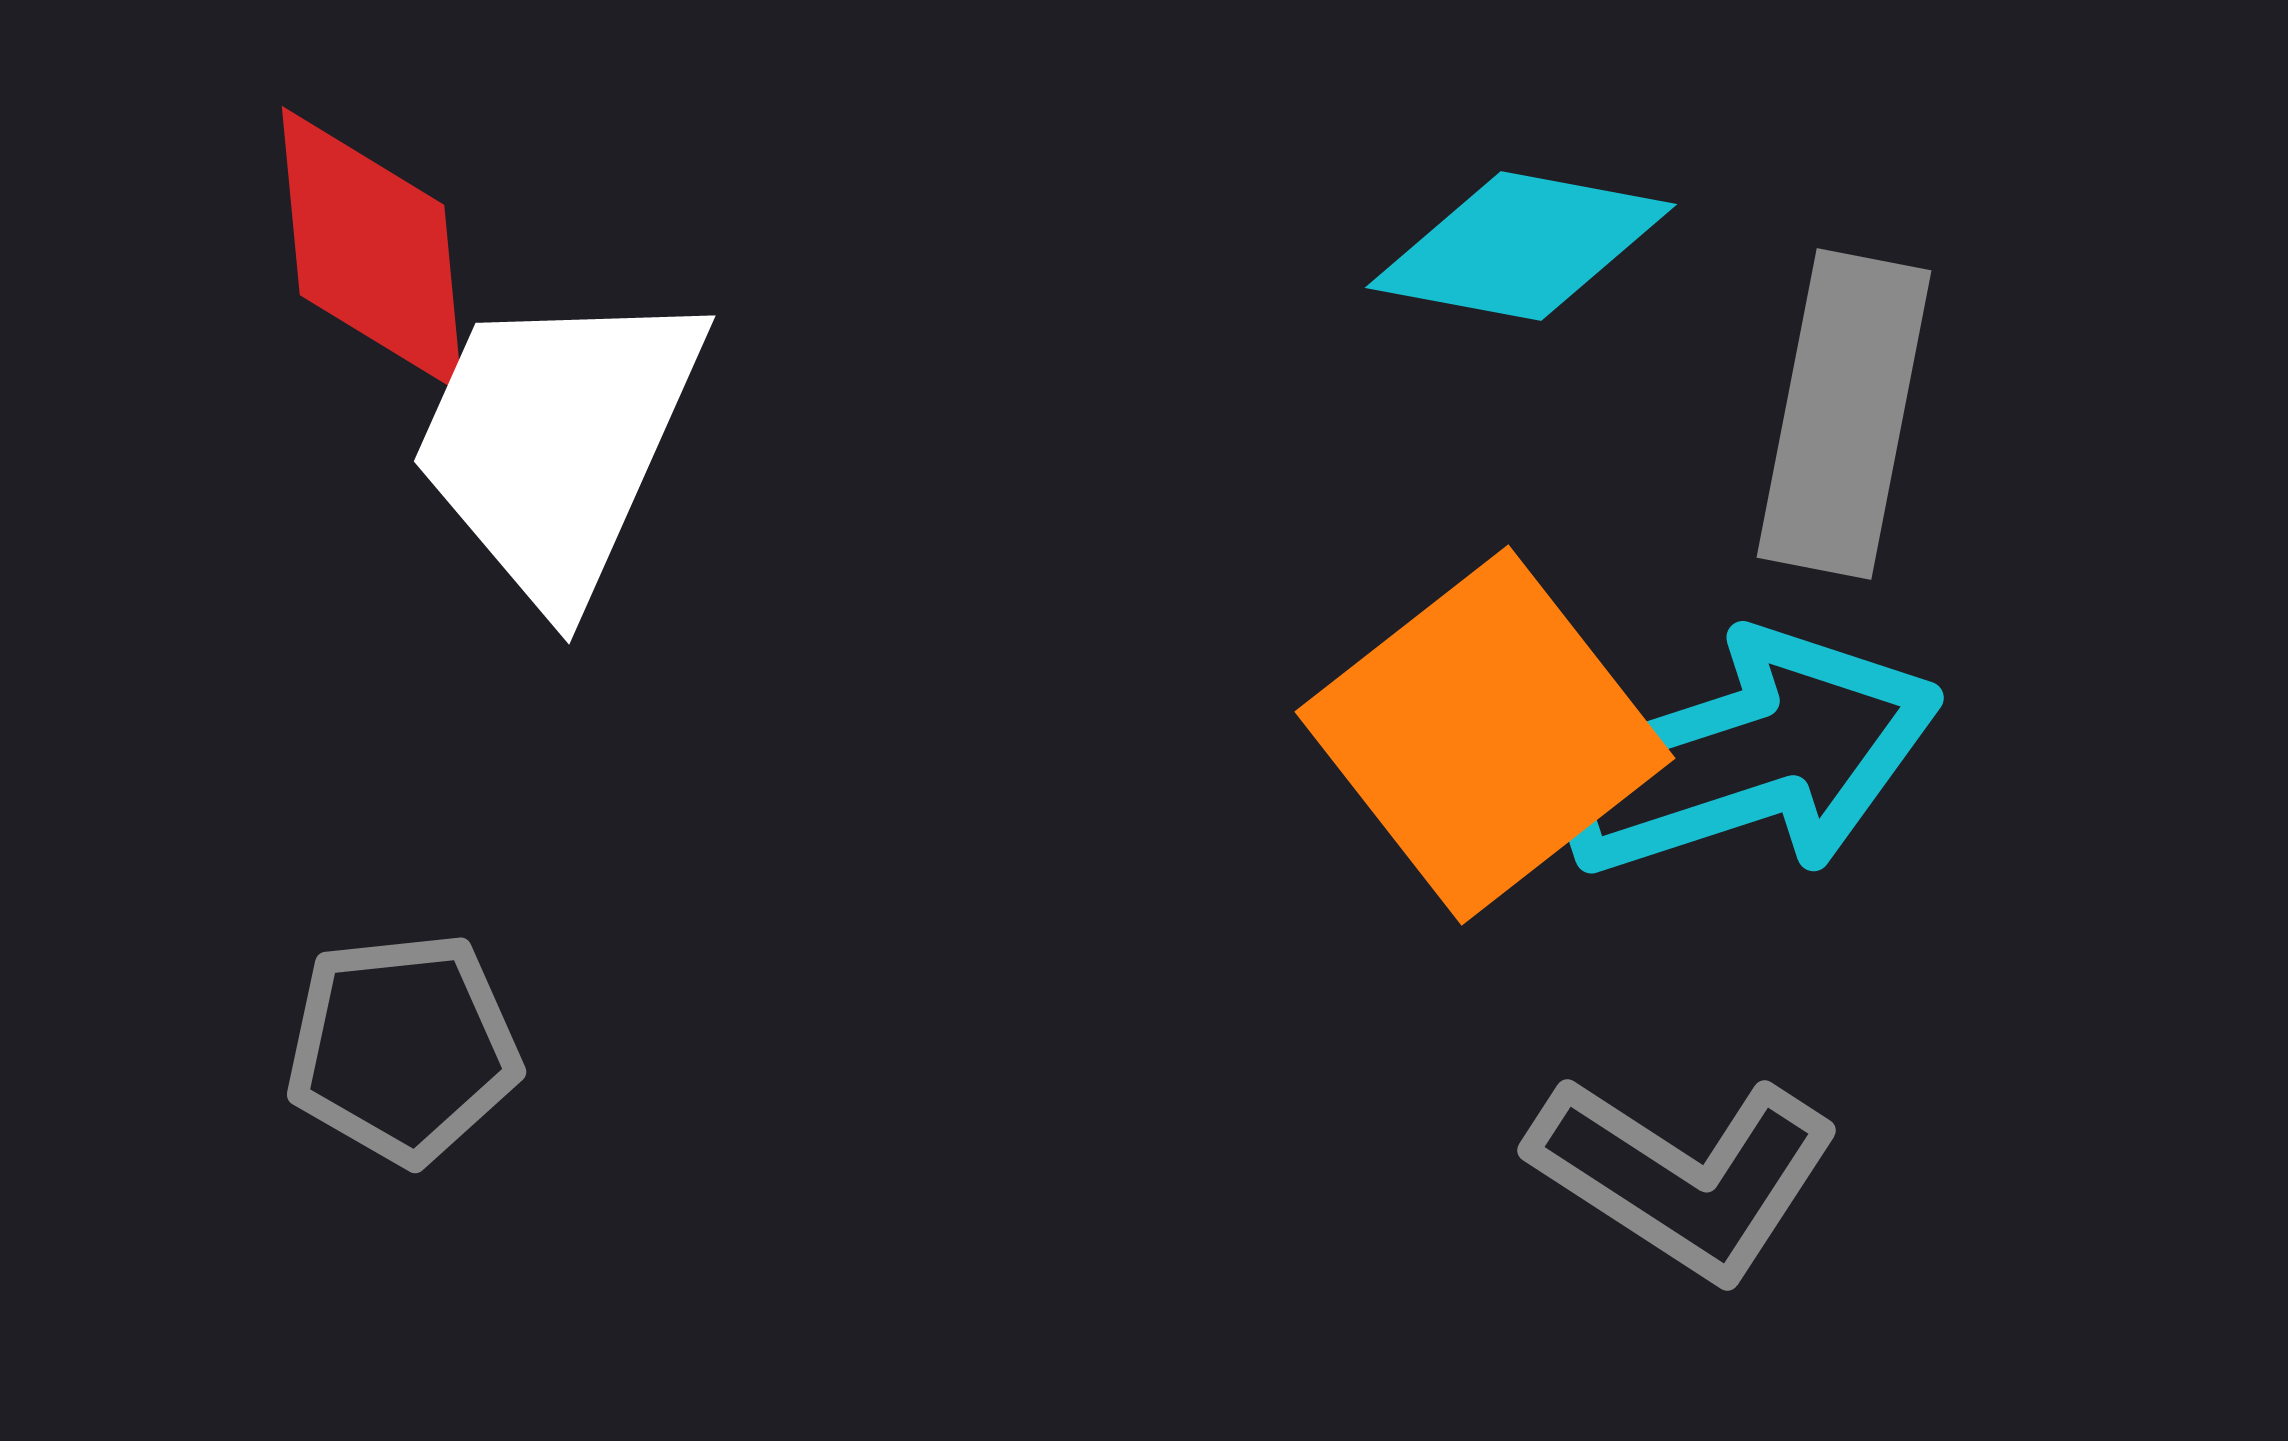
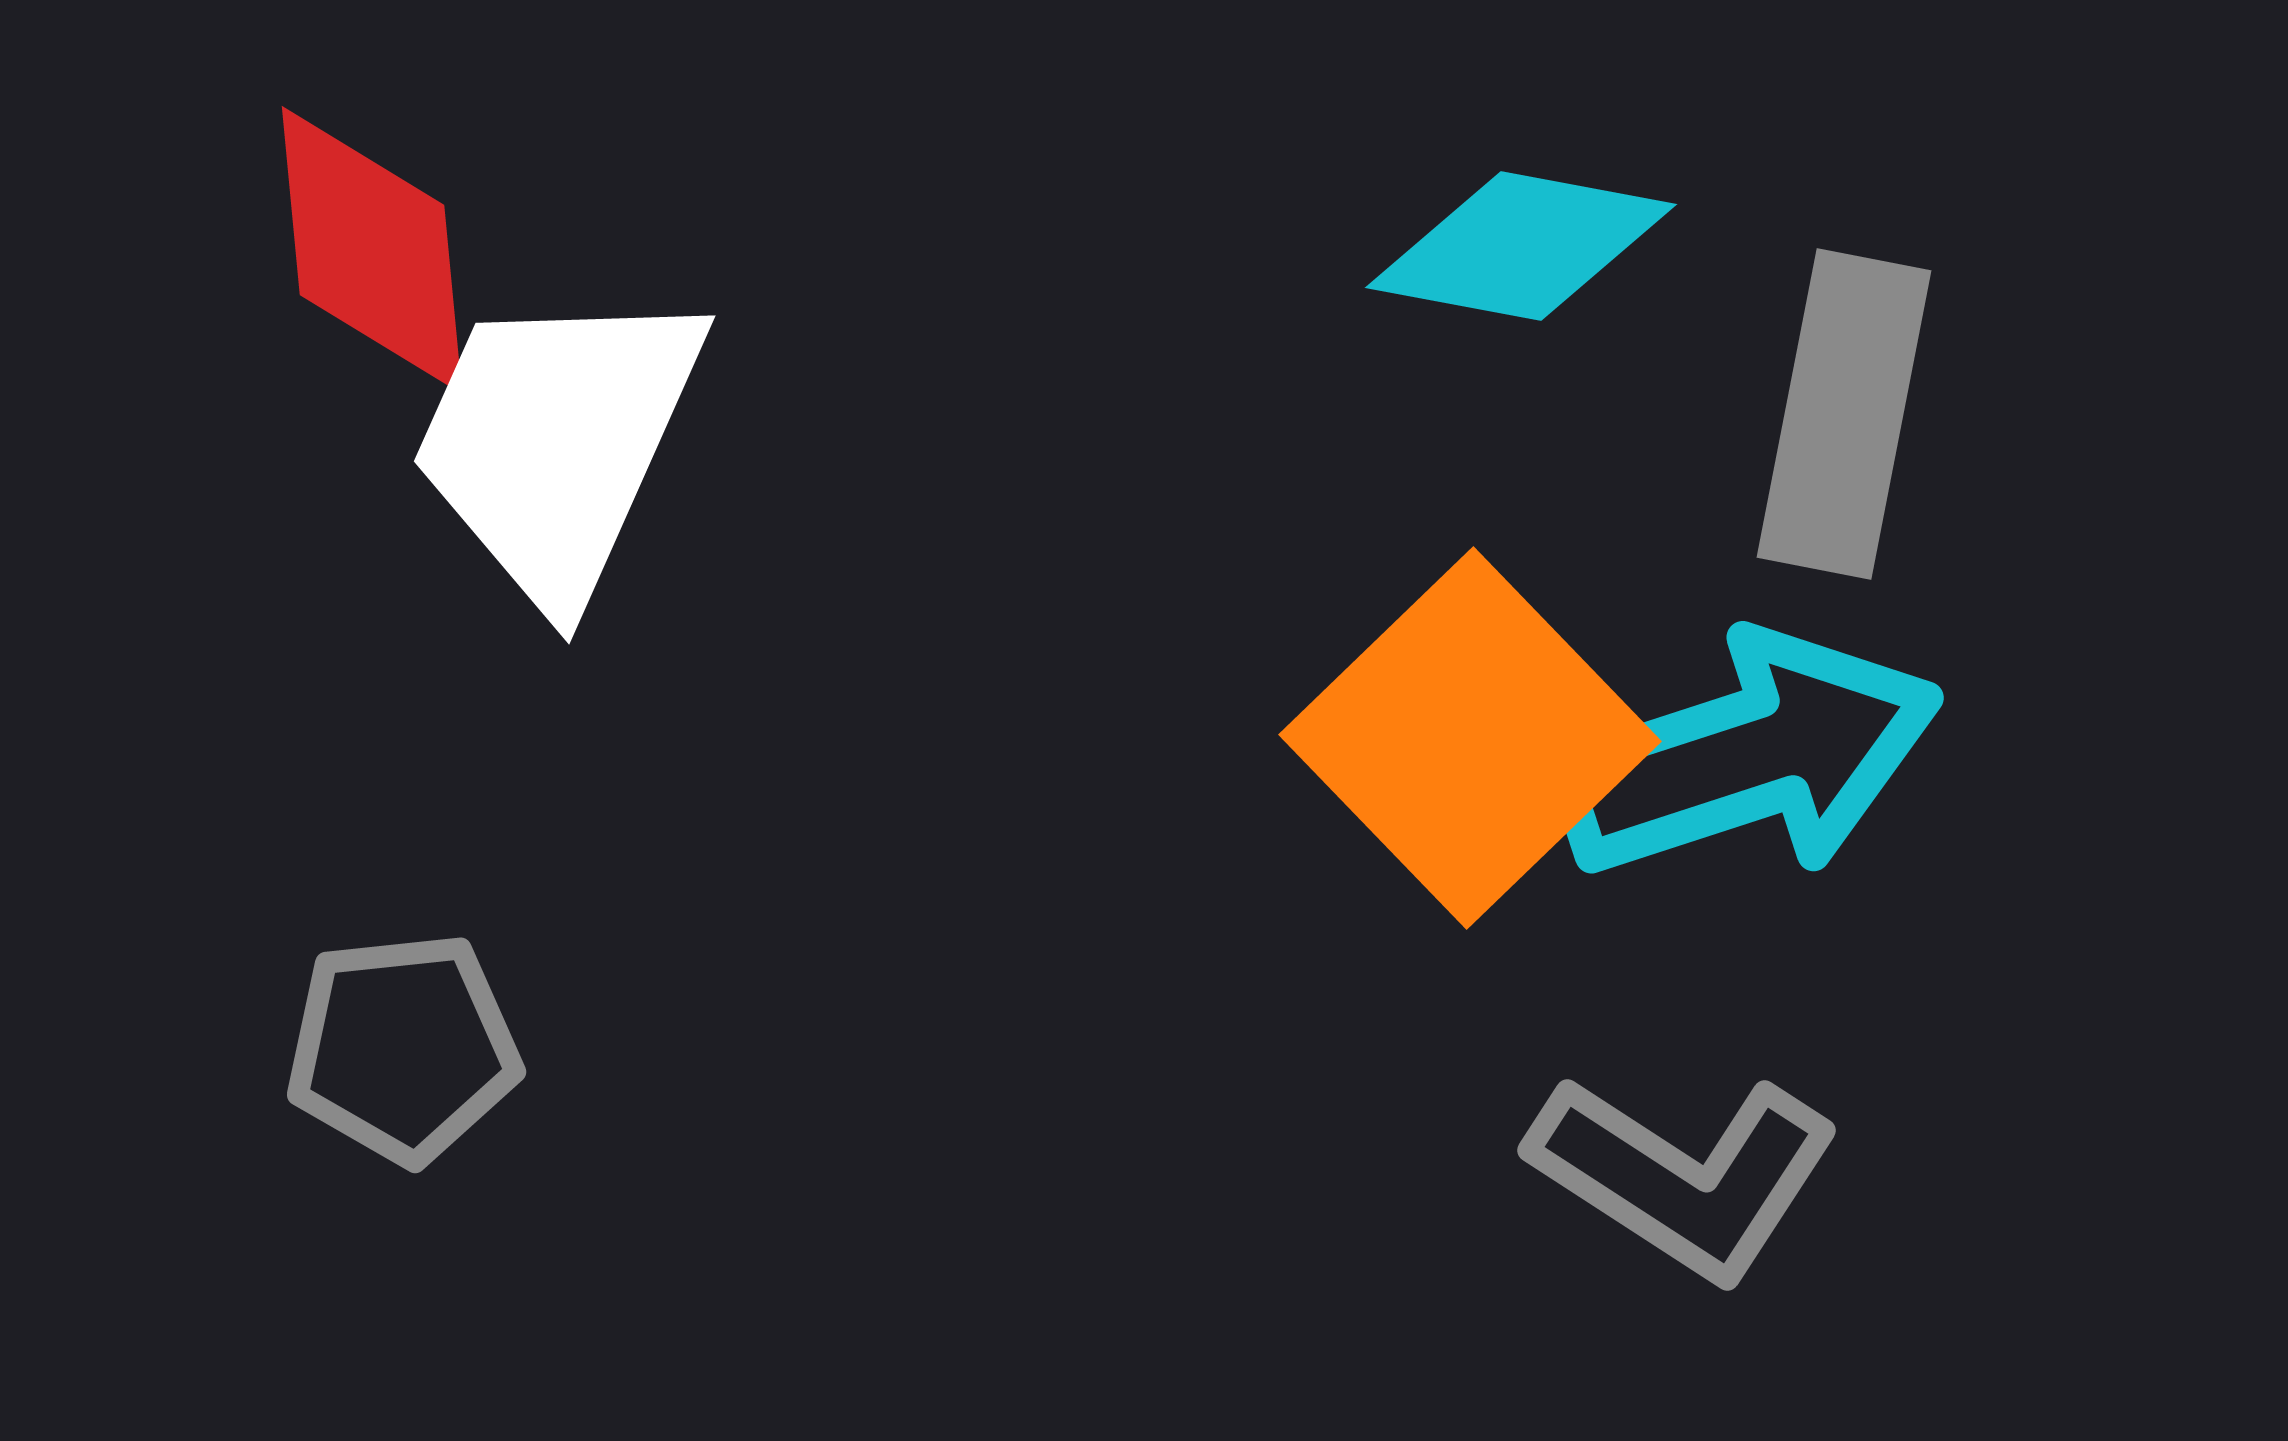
orange square: moved 15 px left, 3 px down; rotated 6 degrees counterclockwise
